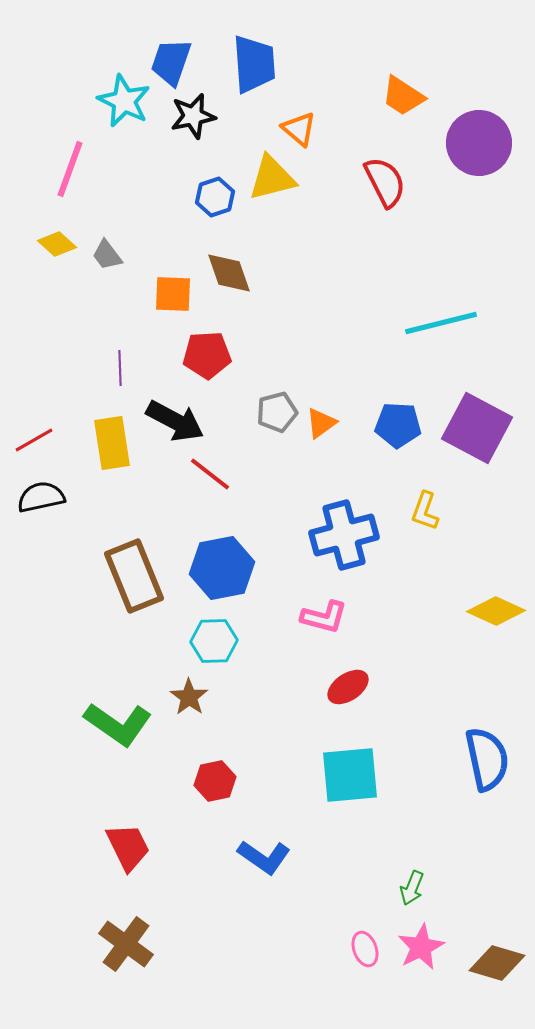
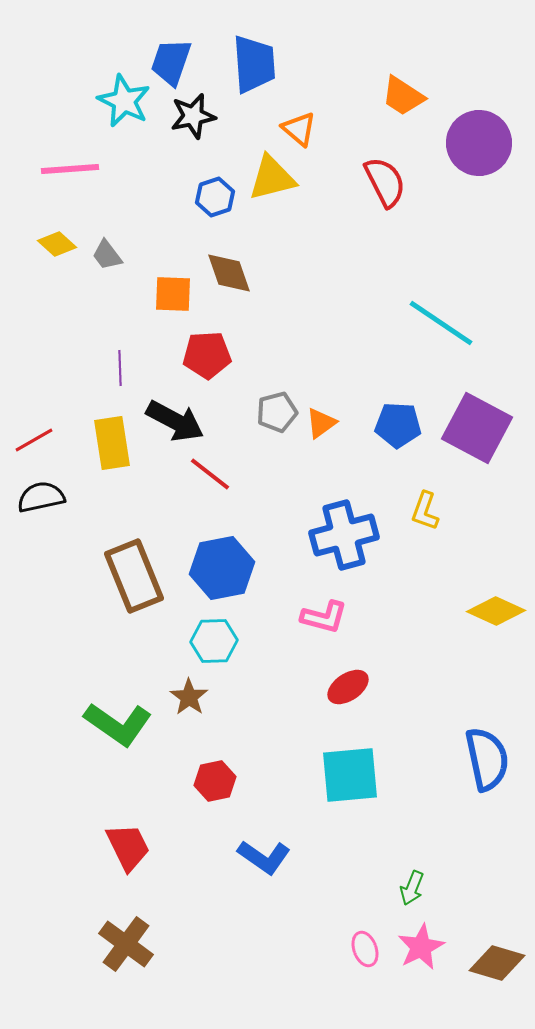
pink line at (70, 169): rotated 66 degrees clockwise
cyan line at (441, 323): rotated 48 degrees clockwise
